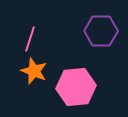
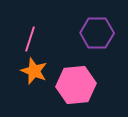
purple hexagon: moved 4 px left, 2 px down
pink hexagon: moved 2 px up
